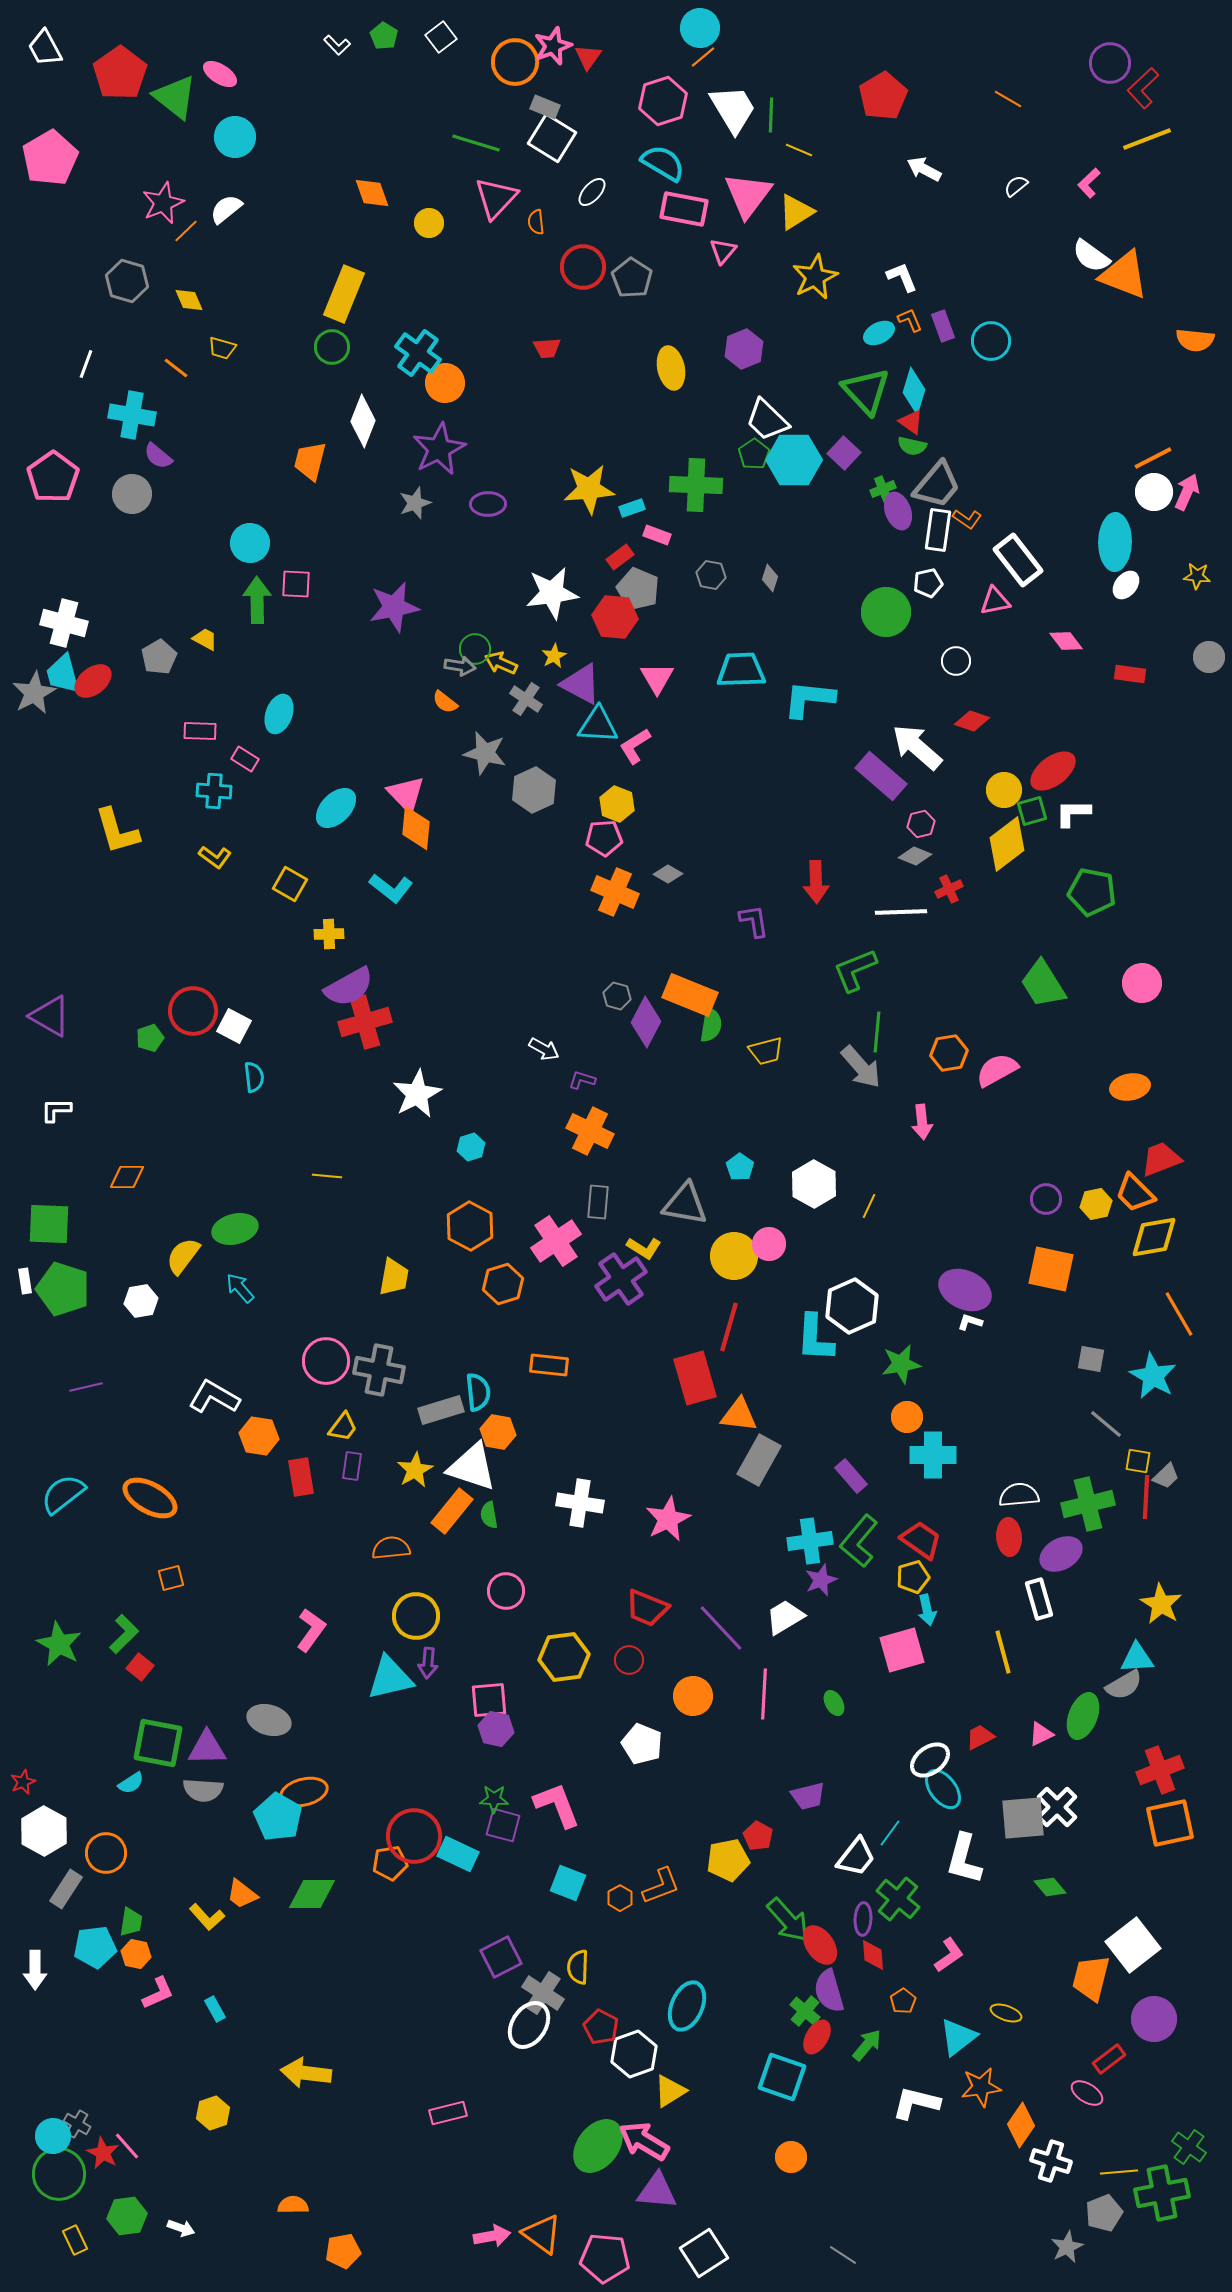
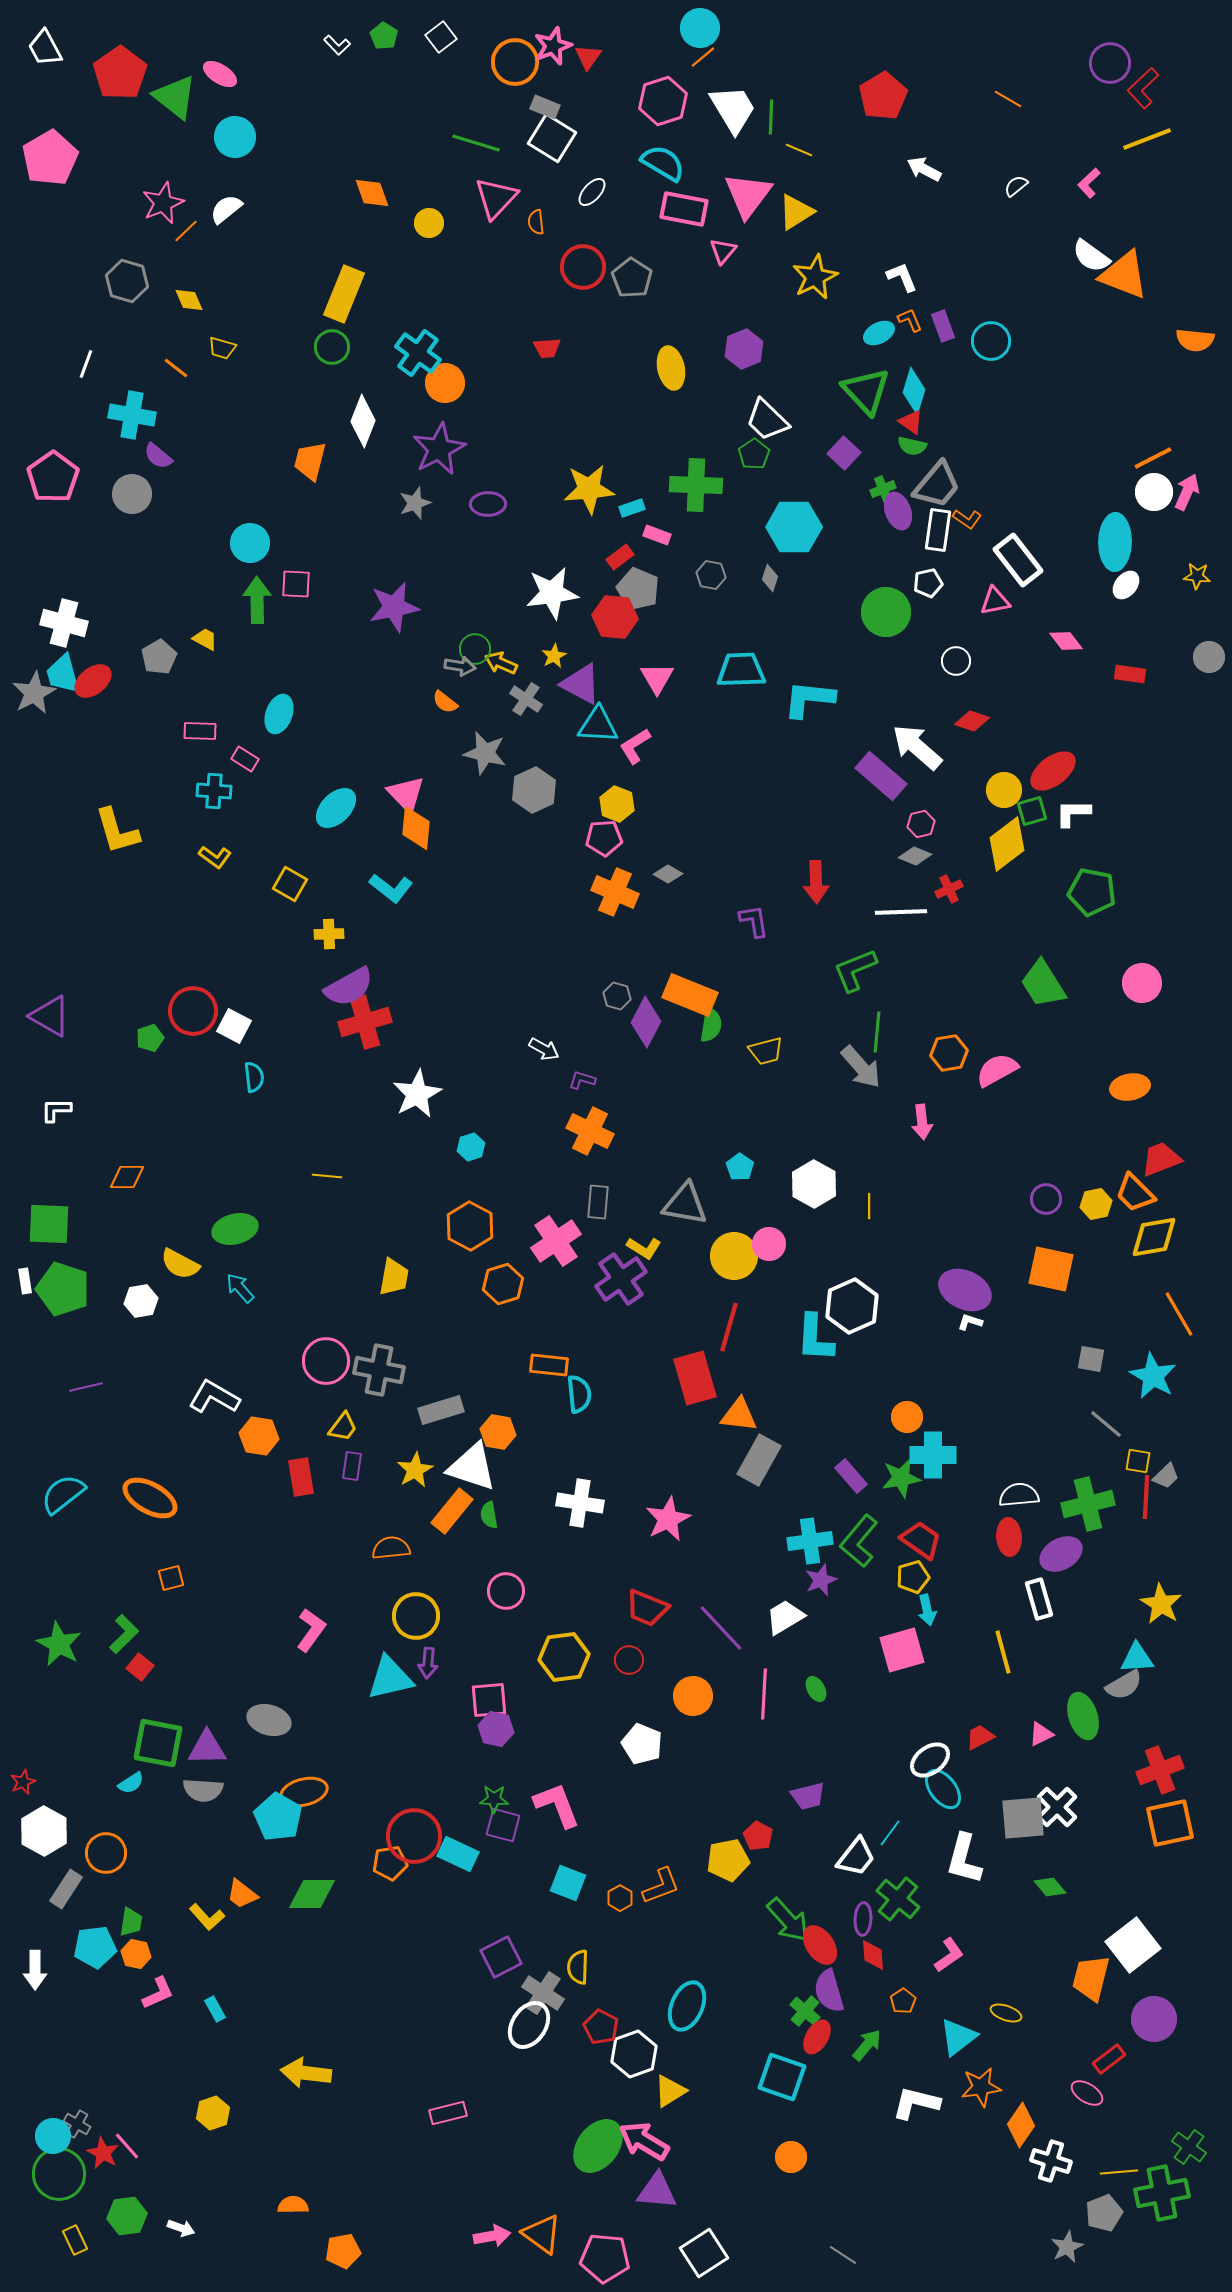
green line at (771, 115): moved 2 px down
cyan hexagon at (794, 460): moved 67 px down
yellow line at (869, 1206): rotated 25 degrees counterclockwise
yellow semicircle at (183, 1256): moved 3 px left, 8 px down; rotated 99 degrees counterclockwise
green star at (901, 1364): moved 114 px down
cyan semicircle at (478, 1392): moved 101 px right, 2 px down
green ellipse at (834, 1703): moved 18 px left, 14 px up
green ellipse at (1083, 1716): rotated 39 degrees counterclockwise
